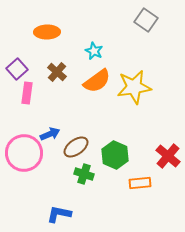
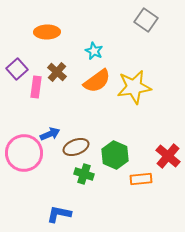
pink rectangle: moved 9 px right, 6 px up
brown ellipse: rotated 15 degrees clockwise
orange rectangle: moved 1 px right, 4 px up
